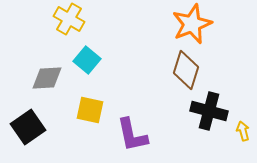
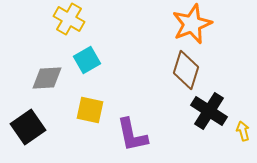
cyan square: rotated 20 degrees clockwise
black cross: rotated 18 degrees clockwise
